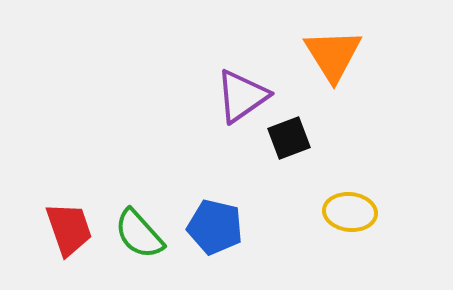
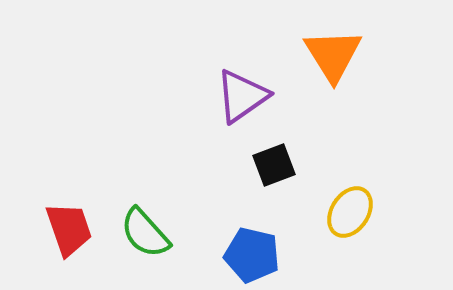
black square: moved 15 px left, 27 px down
yellow ellipse: rotated 63 degrees counterclockwise
blue pentagon: moved 37 px right, 28 px down
green semicircle: moved 6 px right, 1 px up
